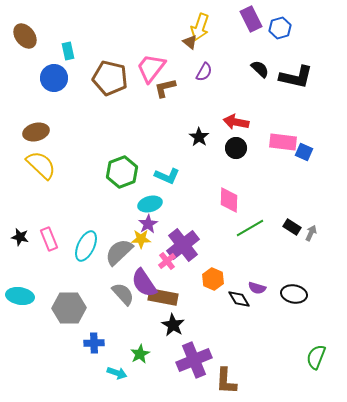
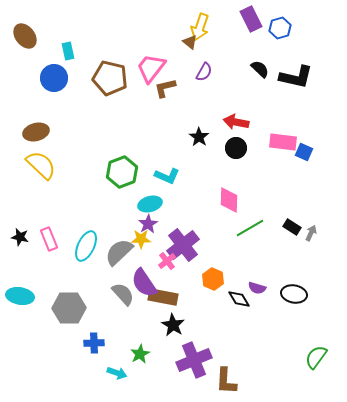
green semicircle at (316, 357): rotated 15 degrees clockwise
